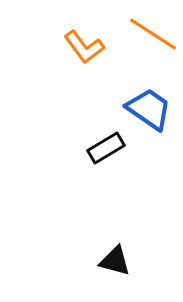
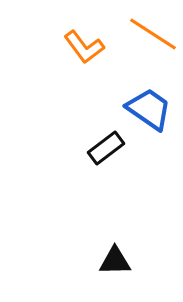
black rectangle: rotated 6 degrees counterclockwise
black triangle: rotated 16 degrees counterclockwise
